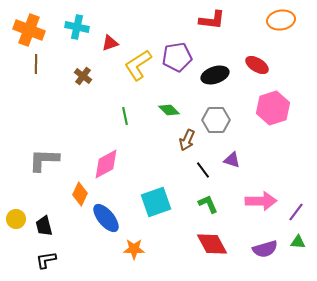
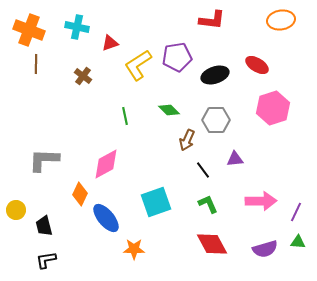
purple triangle: moved 3 px right, 1 px up; rotated 24 degrees counterclockwise
purple line: rotated 12 degrees counterclockwise
yellow circle: moved 9 px up
